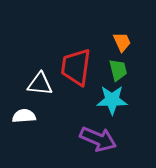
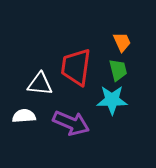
purple arrow: moved 27 px left, 16 px up
